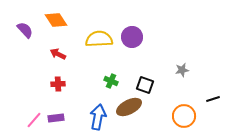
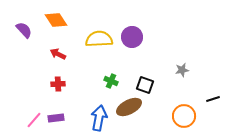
purple semicircle: moved 1 px left
blue arrow: moved 1 px right, 1 px down
